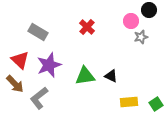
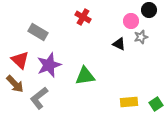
red cross: moved 4 px left, 10 px up; rotated 14 degrees counterclockwise
black triangle: moved 8 px right, 32 px up
